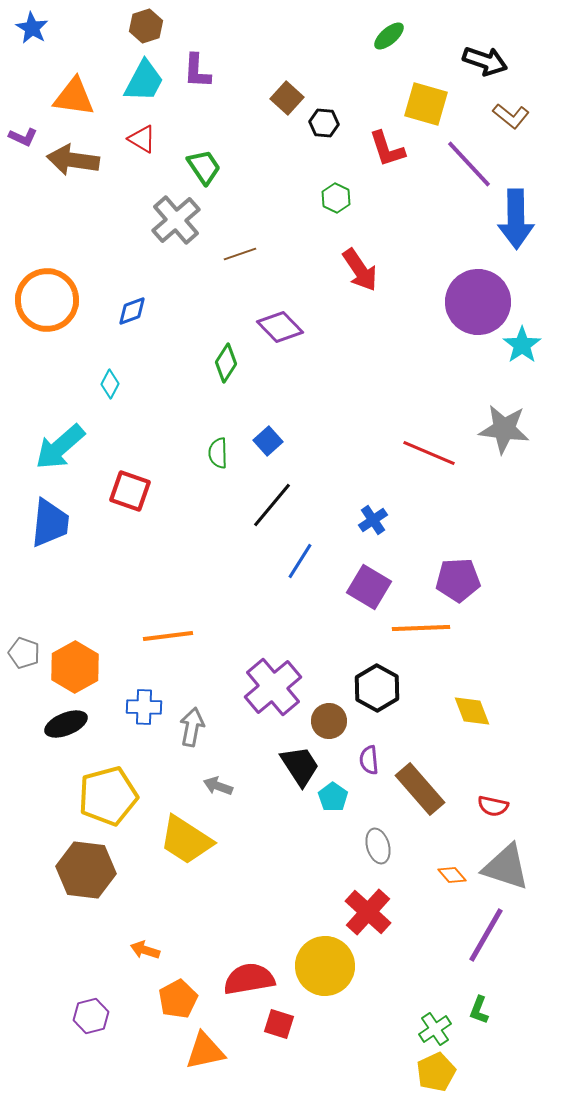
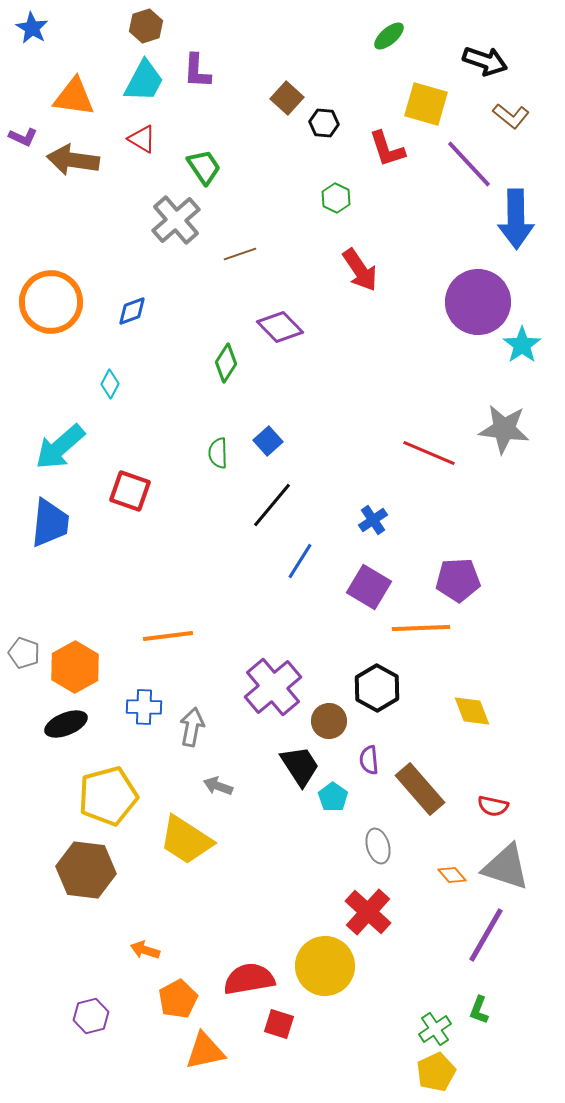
orange circle at (47, 300): moved 4 px right, 2 px down
